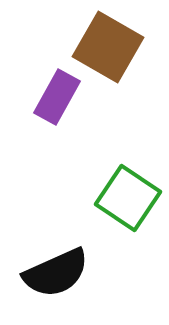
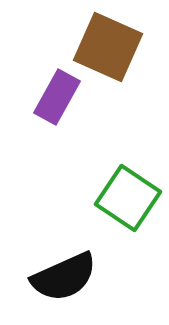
brown square: rotated 6 degrees counterclockwise
black semicircle: moved 8 px right, 4 px down
